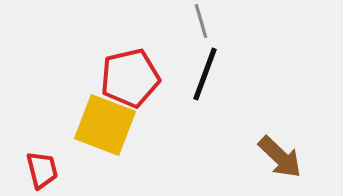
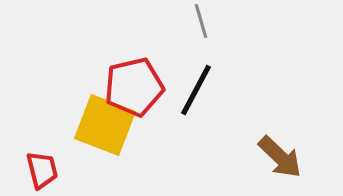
black line: moved 9 px left, 16 px down; rotated 8 degrees clockwise
red pentagon: moved 4 px right, 9 px down
